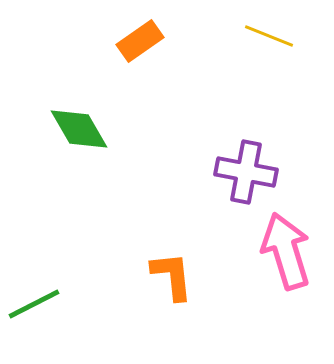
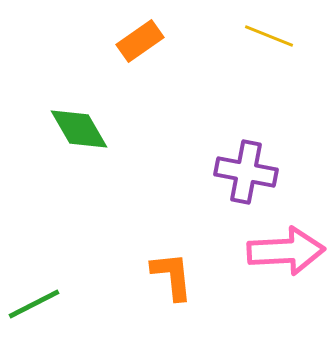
pink arrow: rotated 104 degrees clockwise
